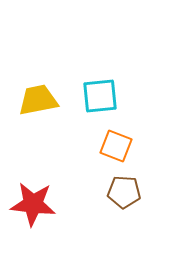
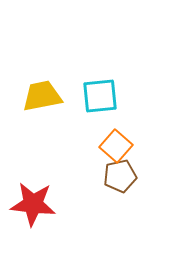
yellow trapezoid: moved 4 px right, 4 px up
orange square: rotated 20 degrees clockwise
brown pentagon: moved 4 px left, 16 px up; rotated 16 degrees counterclockwise
